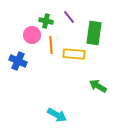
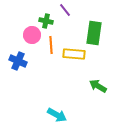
purple line: moved 4 px left, 7 px up
